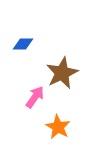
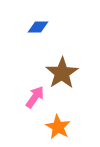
blue diamond: moved 15 px right, 17 px up
brown star: rotated 8 degrees counterclockwise
